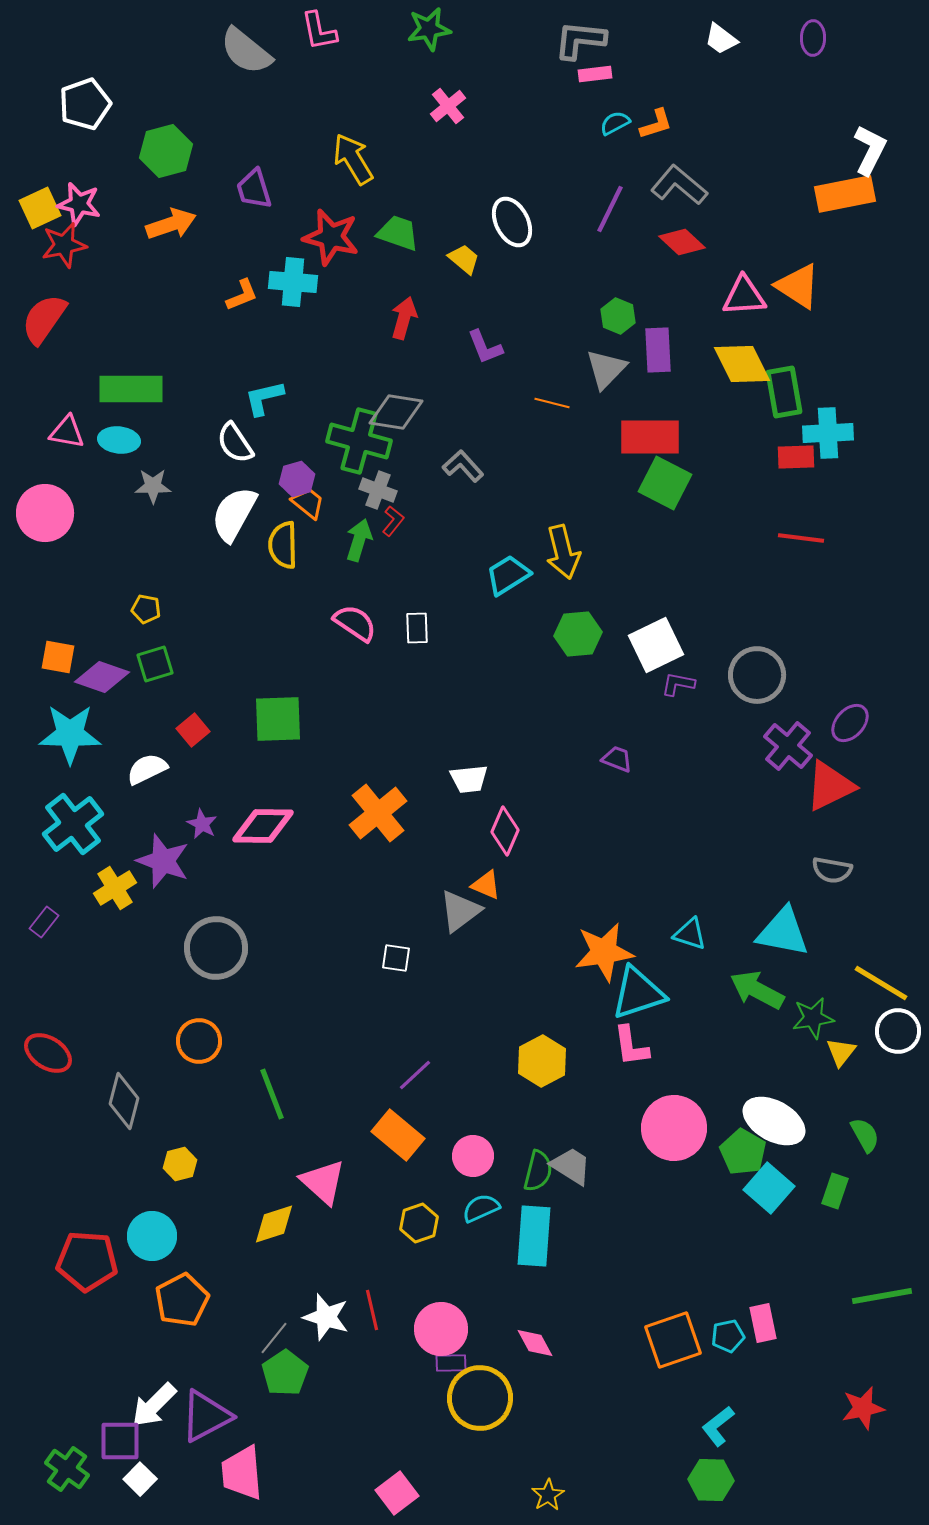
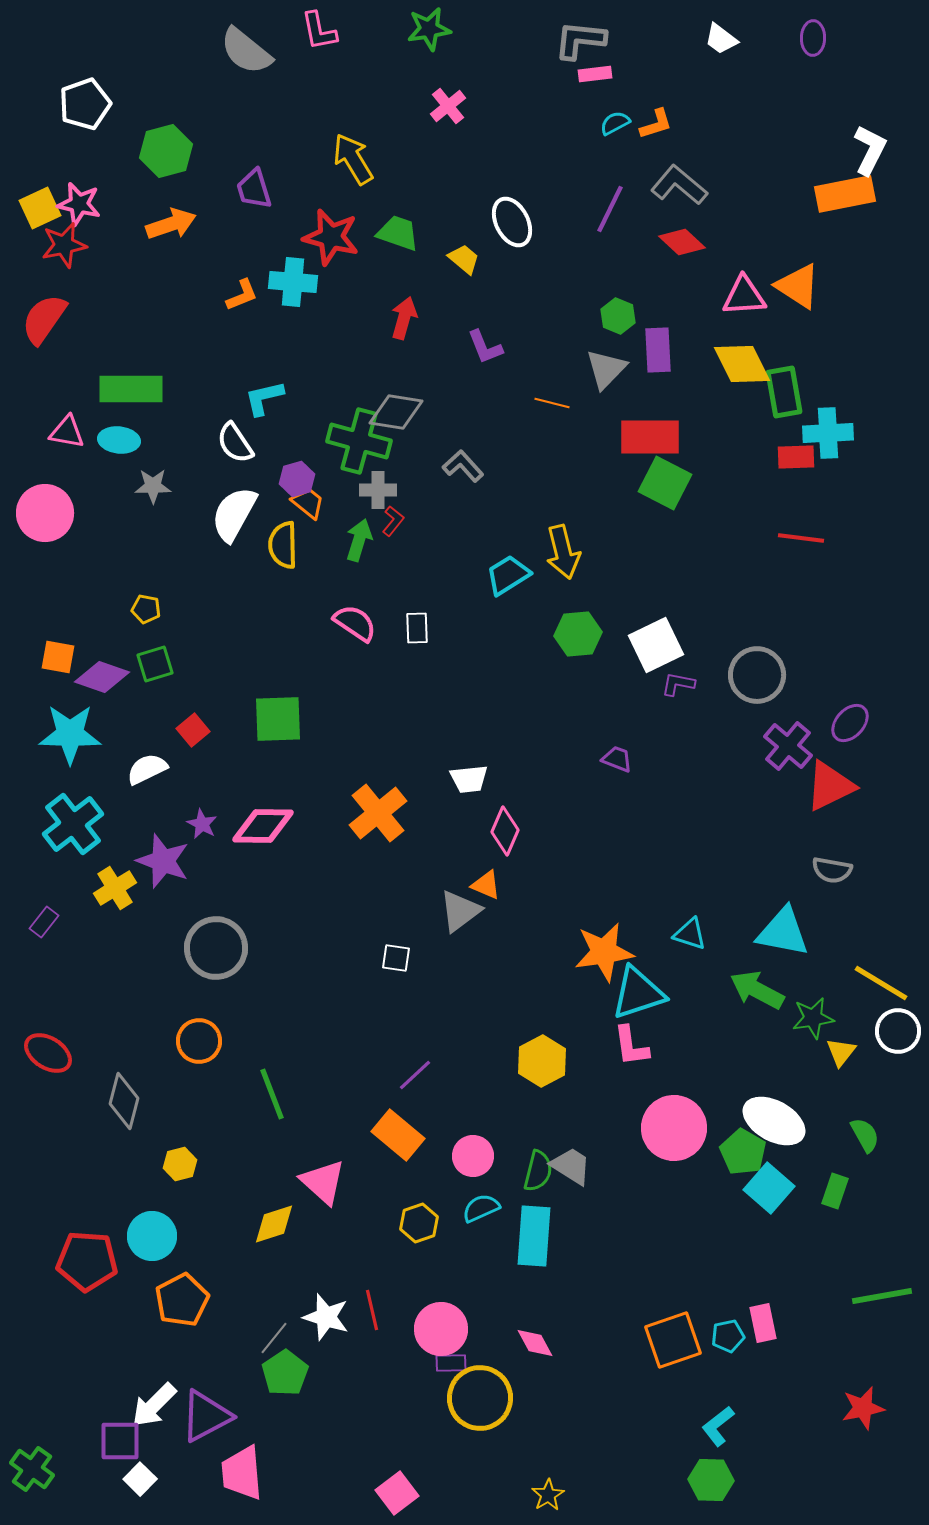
gray cross at (378, 490): rotated 21 degrees counterclockwise
green cross at (67, 1469): moved 35 px left
